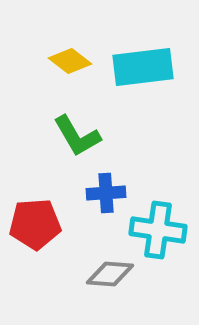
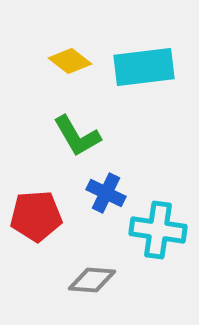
cyan rectangle: moved 1 px right
blue cross: rotated 30 degrees clockwise
red pentagon: moved 1 px right, 8 px up
gray diamond: moved 18 px left, 6 px down
